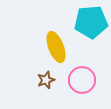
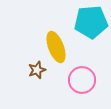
brown star: moved 9 px left, 10 px up
